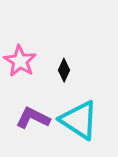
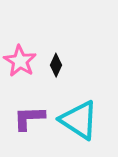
black diamond: moved 8 px left, 5 px up
purple L-shape: moved 4 px left; rotated 28 degrees counterclockwise
